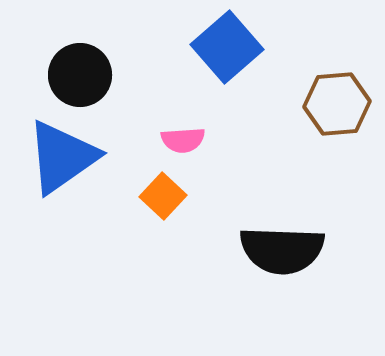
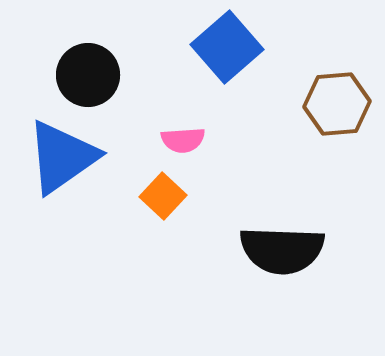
black circle: moved 8 px right
